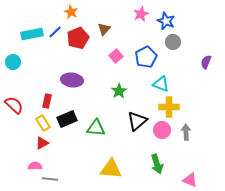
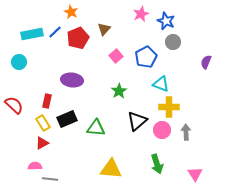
cyan circle: moved 6 px right
pink triangle: moved 5 px right, 6 px up; rotated 35 degrees clockwise
